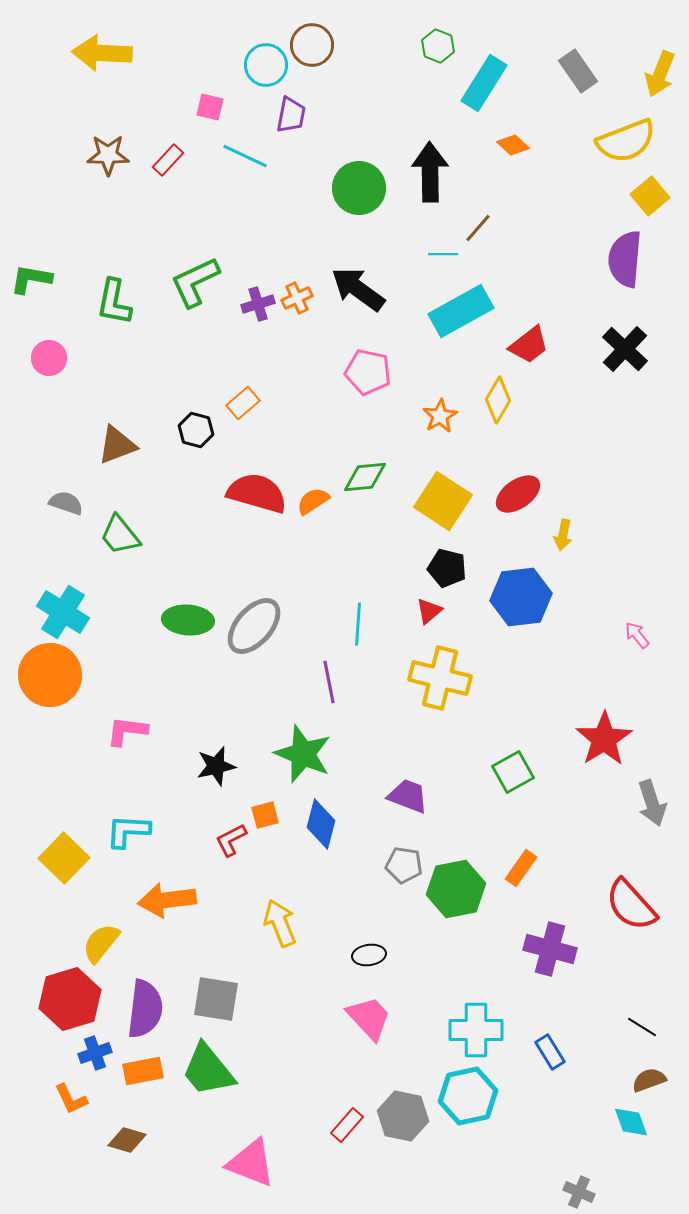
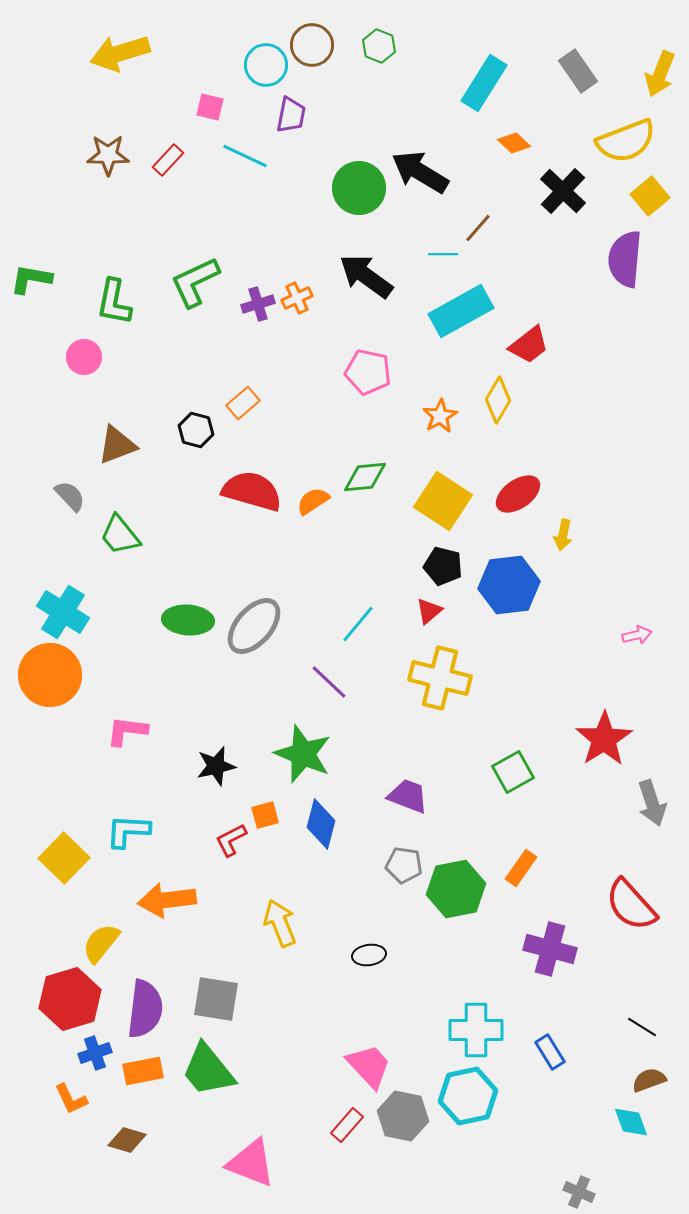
green hexagon at (438, 46): moved 59 px left
yellow arrow at (102, 53): moved 18 px right; rotated 20 degrees counterclockwise
orange diamond at (513, 145): moved 1 px right, 2 px up
black arrow at (430, 172): moved 10 px left; rotated 58 degrees counterclockwise
black arrow at (358, 289): moved 8 px right, 13 px up
black cross at (625, 349): moved 62 px left, 158 px up
pink circle at (49, 358): moved 35 px right, 1 px up
red semicircle at (257, 493): moved 5 px left, 2 px up
gray semicircle at (66, 503): moved 4 px right, 7 px up; rotated 28 degrees clockwise
black pentagon at (447, 568): moved 4 px left, 2 px up
blue hexagon at (521, 597): moved 12 px left, 12 px up
cyan line at (358, 624): rotated 36 degrees clockwise
pink arrow at (637, 635): rotated 116 degrees clockwise
purple line at (329, 682): rotated 36 degrees counterclockwise
pink trapezoid at (369, 1018): moved 48 px down
